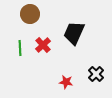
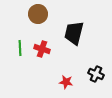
brown circle: moved 8 px right
black trapezoid: rotated 10 degrees counterclockwise
red cross: moved 1 px left, 4 px down; rotated 28 degrees counterclockwise
black cross: rotated 21 degrees counterclockwise
